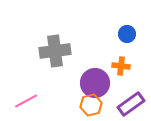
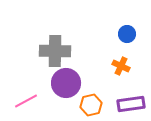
gray cross: rotated 8 degrees clockwise
orange cross: rotated 18 degrees clockwise
purple circle: moved 29 px left
purple rectangle: rotated 28 degrees clockwise
